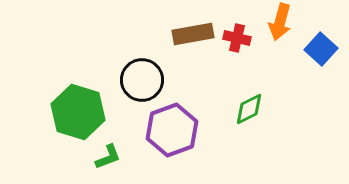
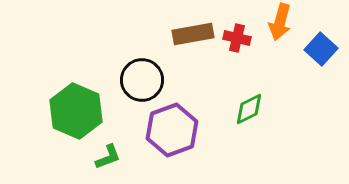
green hexagon: moved 2 px left, 1 px up; rotated 6 degrees clockwise
